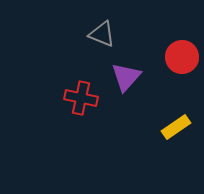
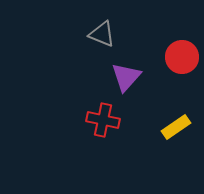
red cross: moved 22 px right, 22 px down
